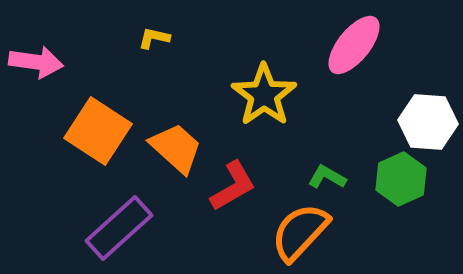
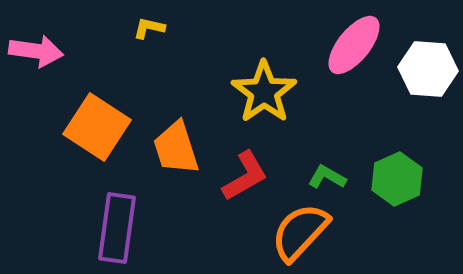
yellow L-shape: moved 5 px left, 10 px up
pink arrow: moved 11 px up
yellow star: moved 3 px up
white hexagon: moved 53 px up
orange square: moved 1 px left, 4 px up
orange trapezoid: rotated 150 degrees counterclockwise
green hexagon: moved 4 px left
red L-shape: moved 12 px right, 10 px up
purple rectangle: moved 2 px left; rotated 40 degrees counterclockwise
